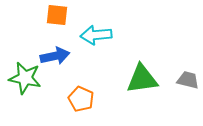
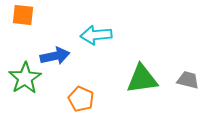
orange square: moved 34 px left
green star: rotated 28 degrees clockwise
